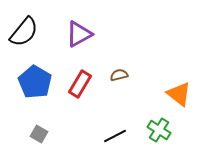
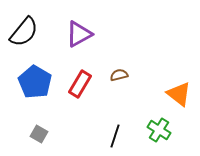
black line: rotated 45 degrees counterclockwise
